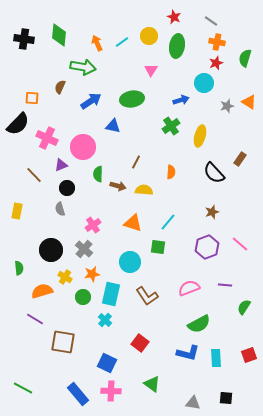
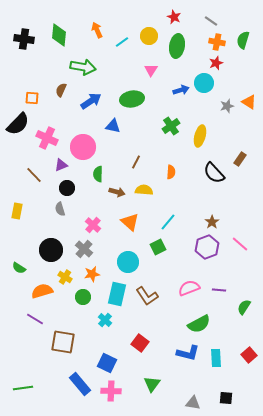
orange arrow at (97, 43): moved 13 px up
green semicircle at (245, 58): moved 2 px left, 18 px up
brown semicircle at (60, 87): moved 1 px right, 3 px down
blue arrow at (181, 100): moved 10 px up
brown arrow at (118, 186): moved 1 px left, 6 px down
brown star at (212, 212): moved 10 px down; rotated 16 degrees counterclockwise
orange triangle at (133, 223): moved 3 px left, 1 px up; rotated 24 degrees clockwise
pink cross at (93, 225): rotated 14 degrees counterclockwise
green square at (158, 247): rotated 35 degrees counterclockwise
cyan circle at (130, 262): moved 2 px left
green semicircle at (19, 268): rotated 128 degrees clockwise
purple line at (225, 285): moved 6 px left, 5 px down
cyan rectangle at (111, 294): moved 6 px right
red square at (249, 355): rotated 21 degrees counterclockwise
green triangle at (152, 384): rotated 30 degrees clockwise
green line at (23, 388): rotated 36 degrees counterclockwise
blue rectangle at (78, 394): moved 2 px right, 10 px up
